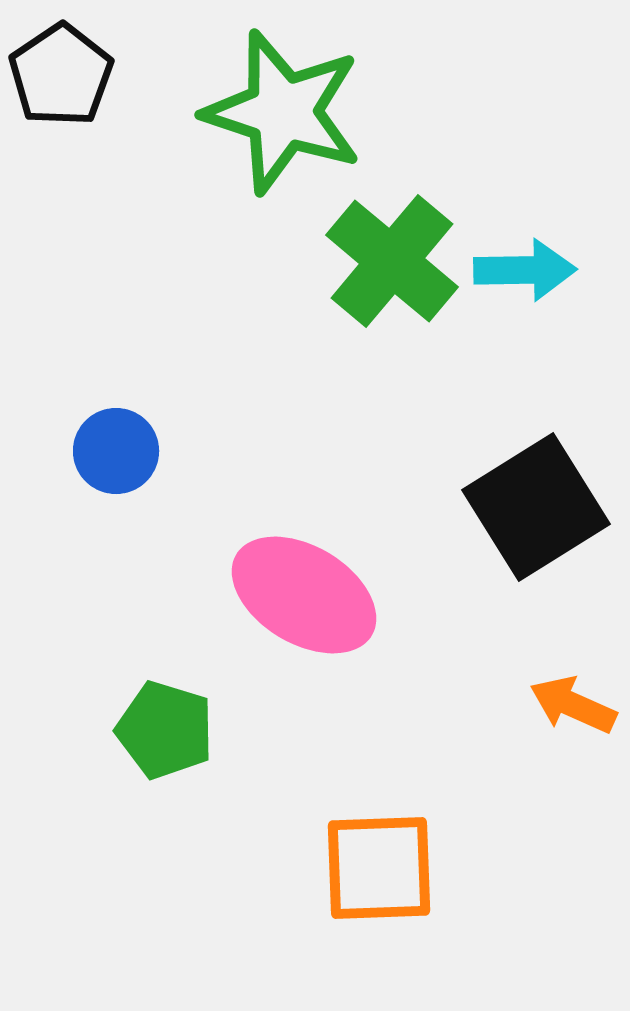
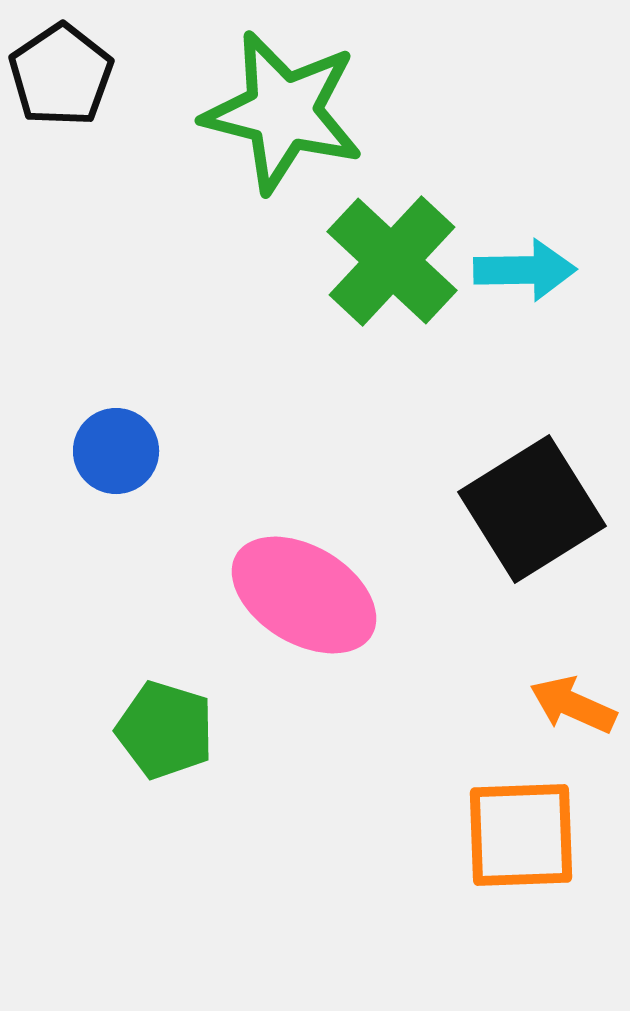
green star: rotated 4 degrees counterclockwise
green cross: rotated 3 degrees clockwise
black square: moved 4 px left, 2 px down
orange square: moved 142 px right, 33 px up
